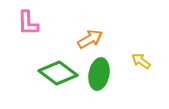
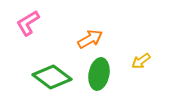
pink L-shape: rotated 60 degrees clockwise
yellow arrow: rotated 72 degrees counterclockwise
green diamond: moved 6 px left, 4 px down
